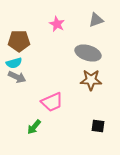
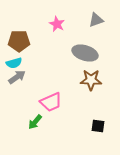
gray ellipse: moved 3 px left
gray arrow: rotated 60 degrees counterclockwise
pink trapezoid: moved 1 px left
green arrow: moved 1 px right, 5 px up
